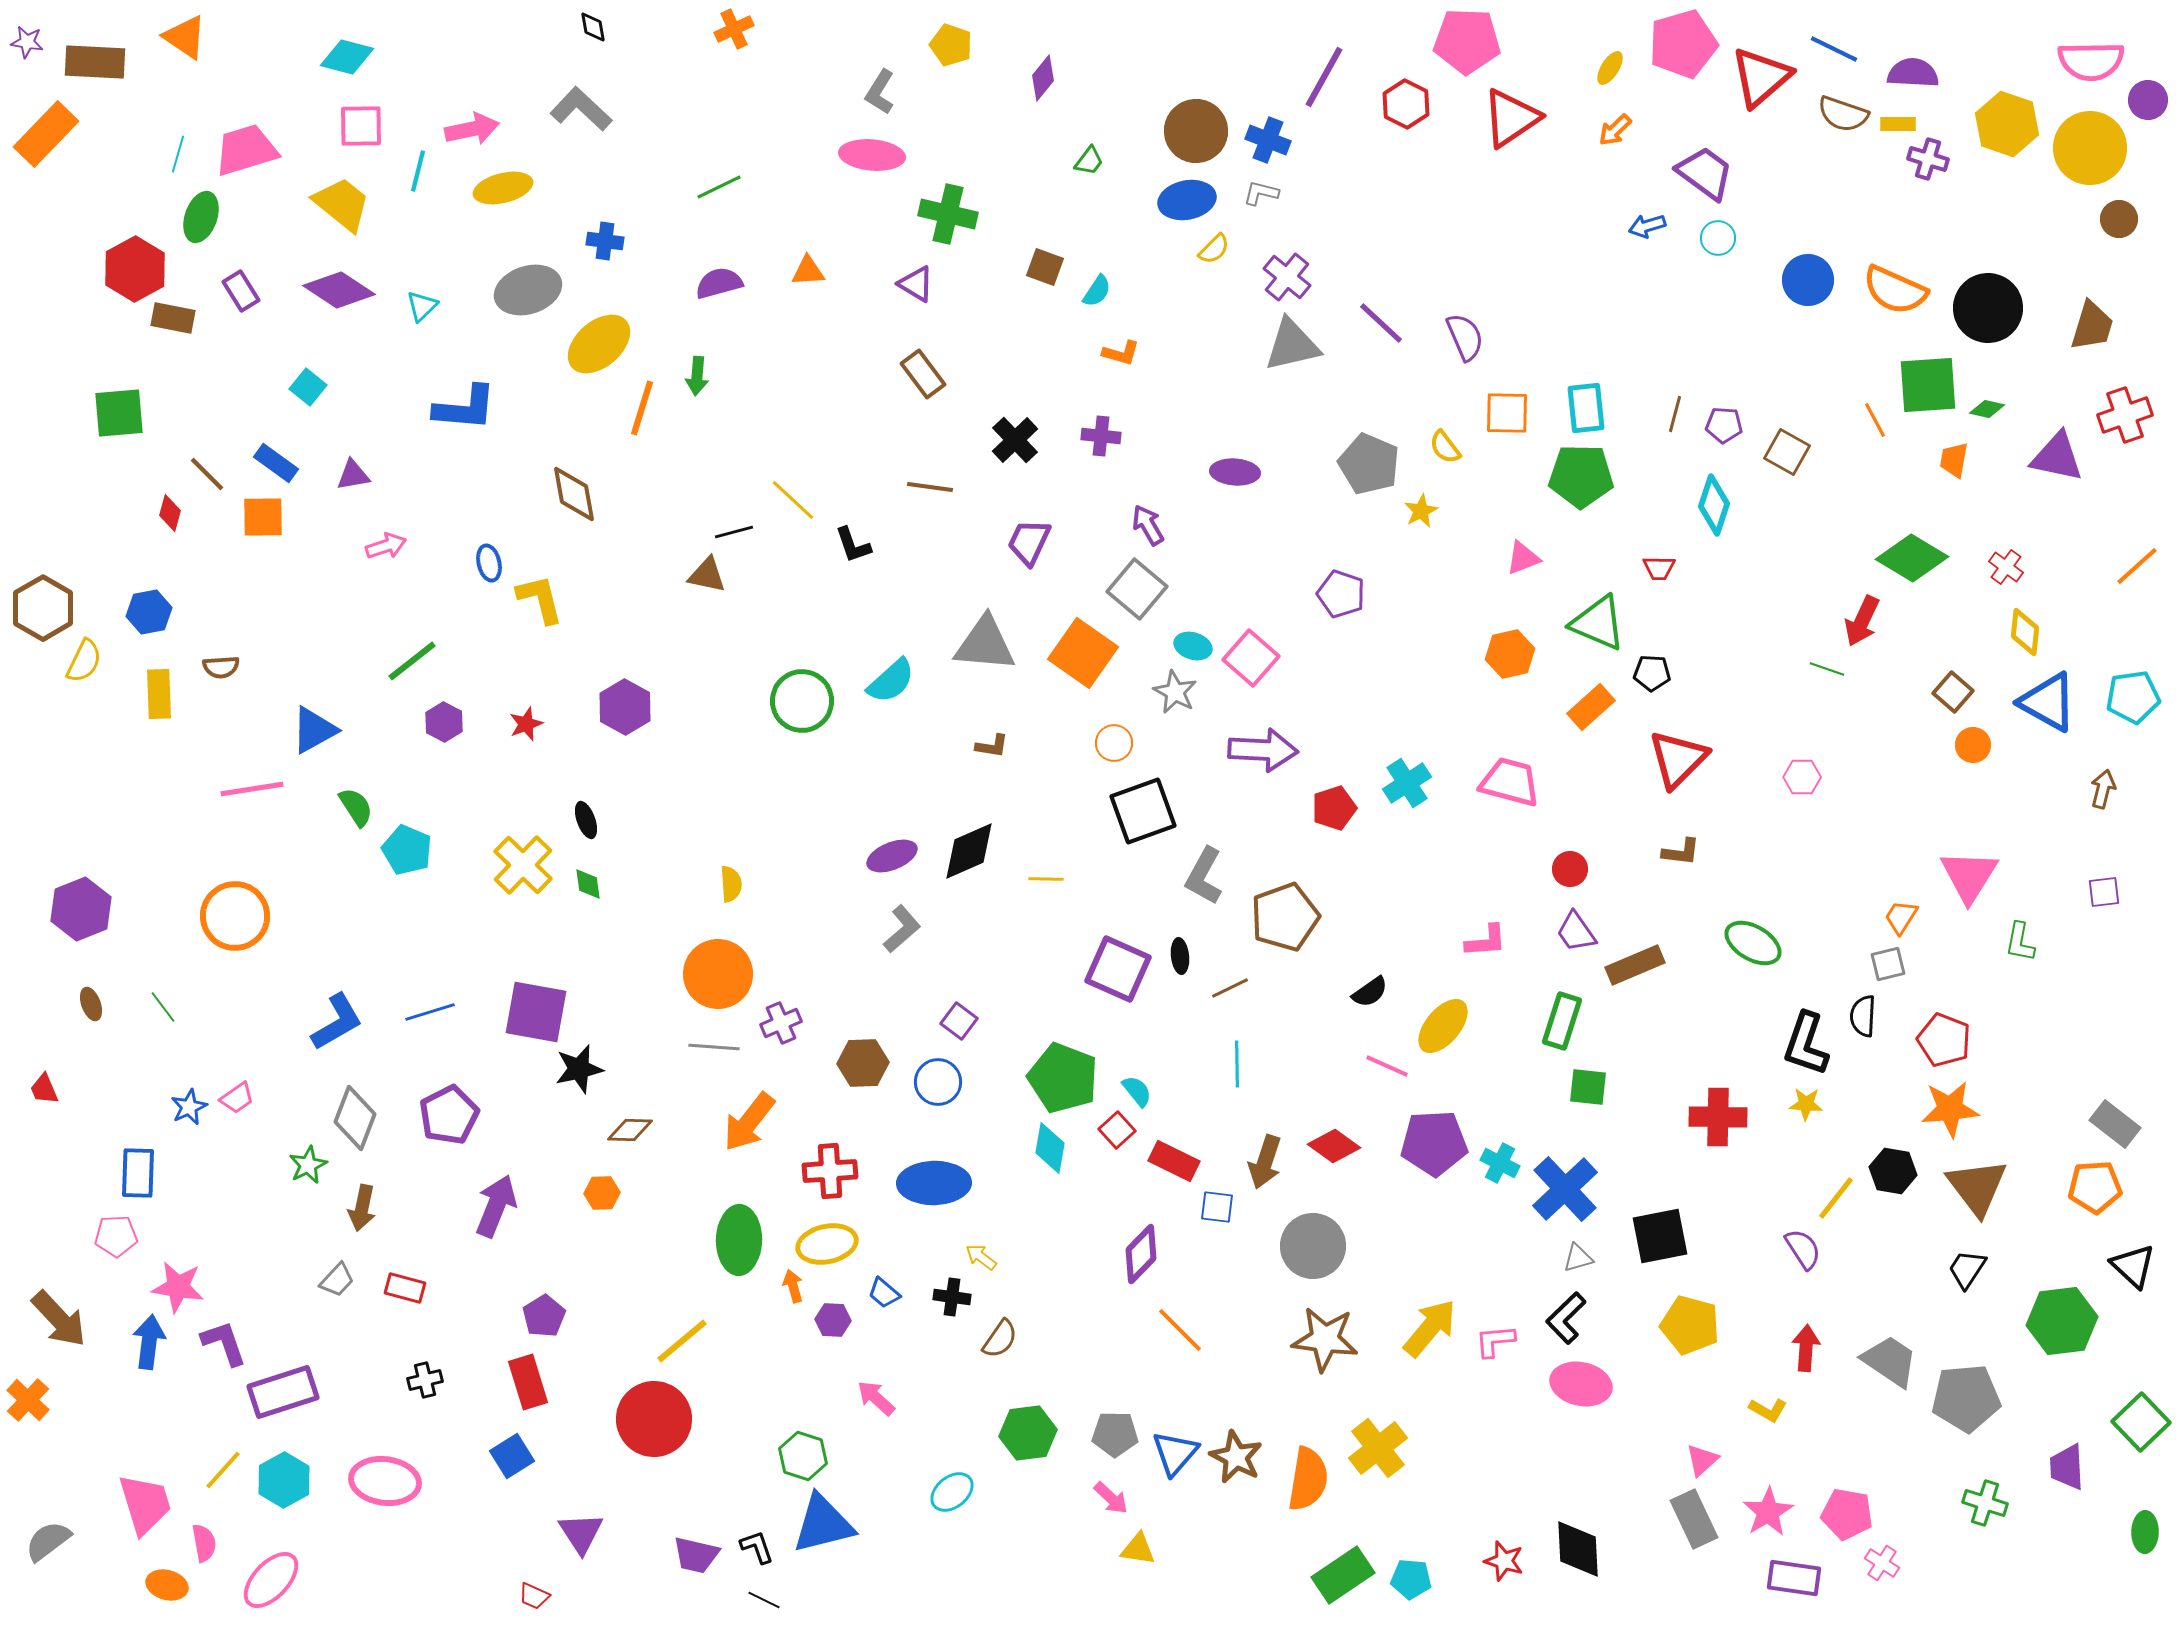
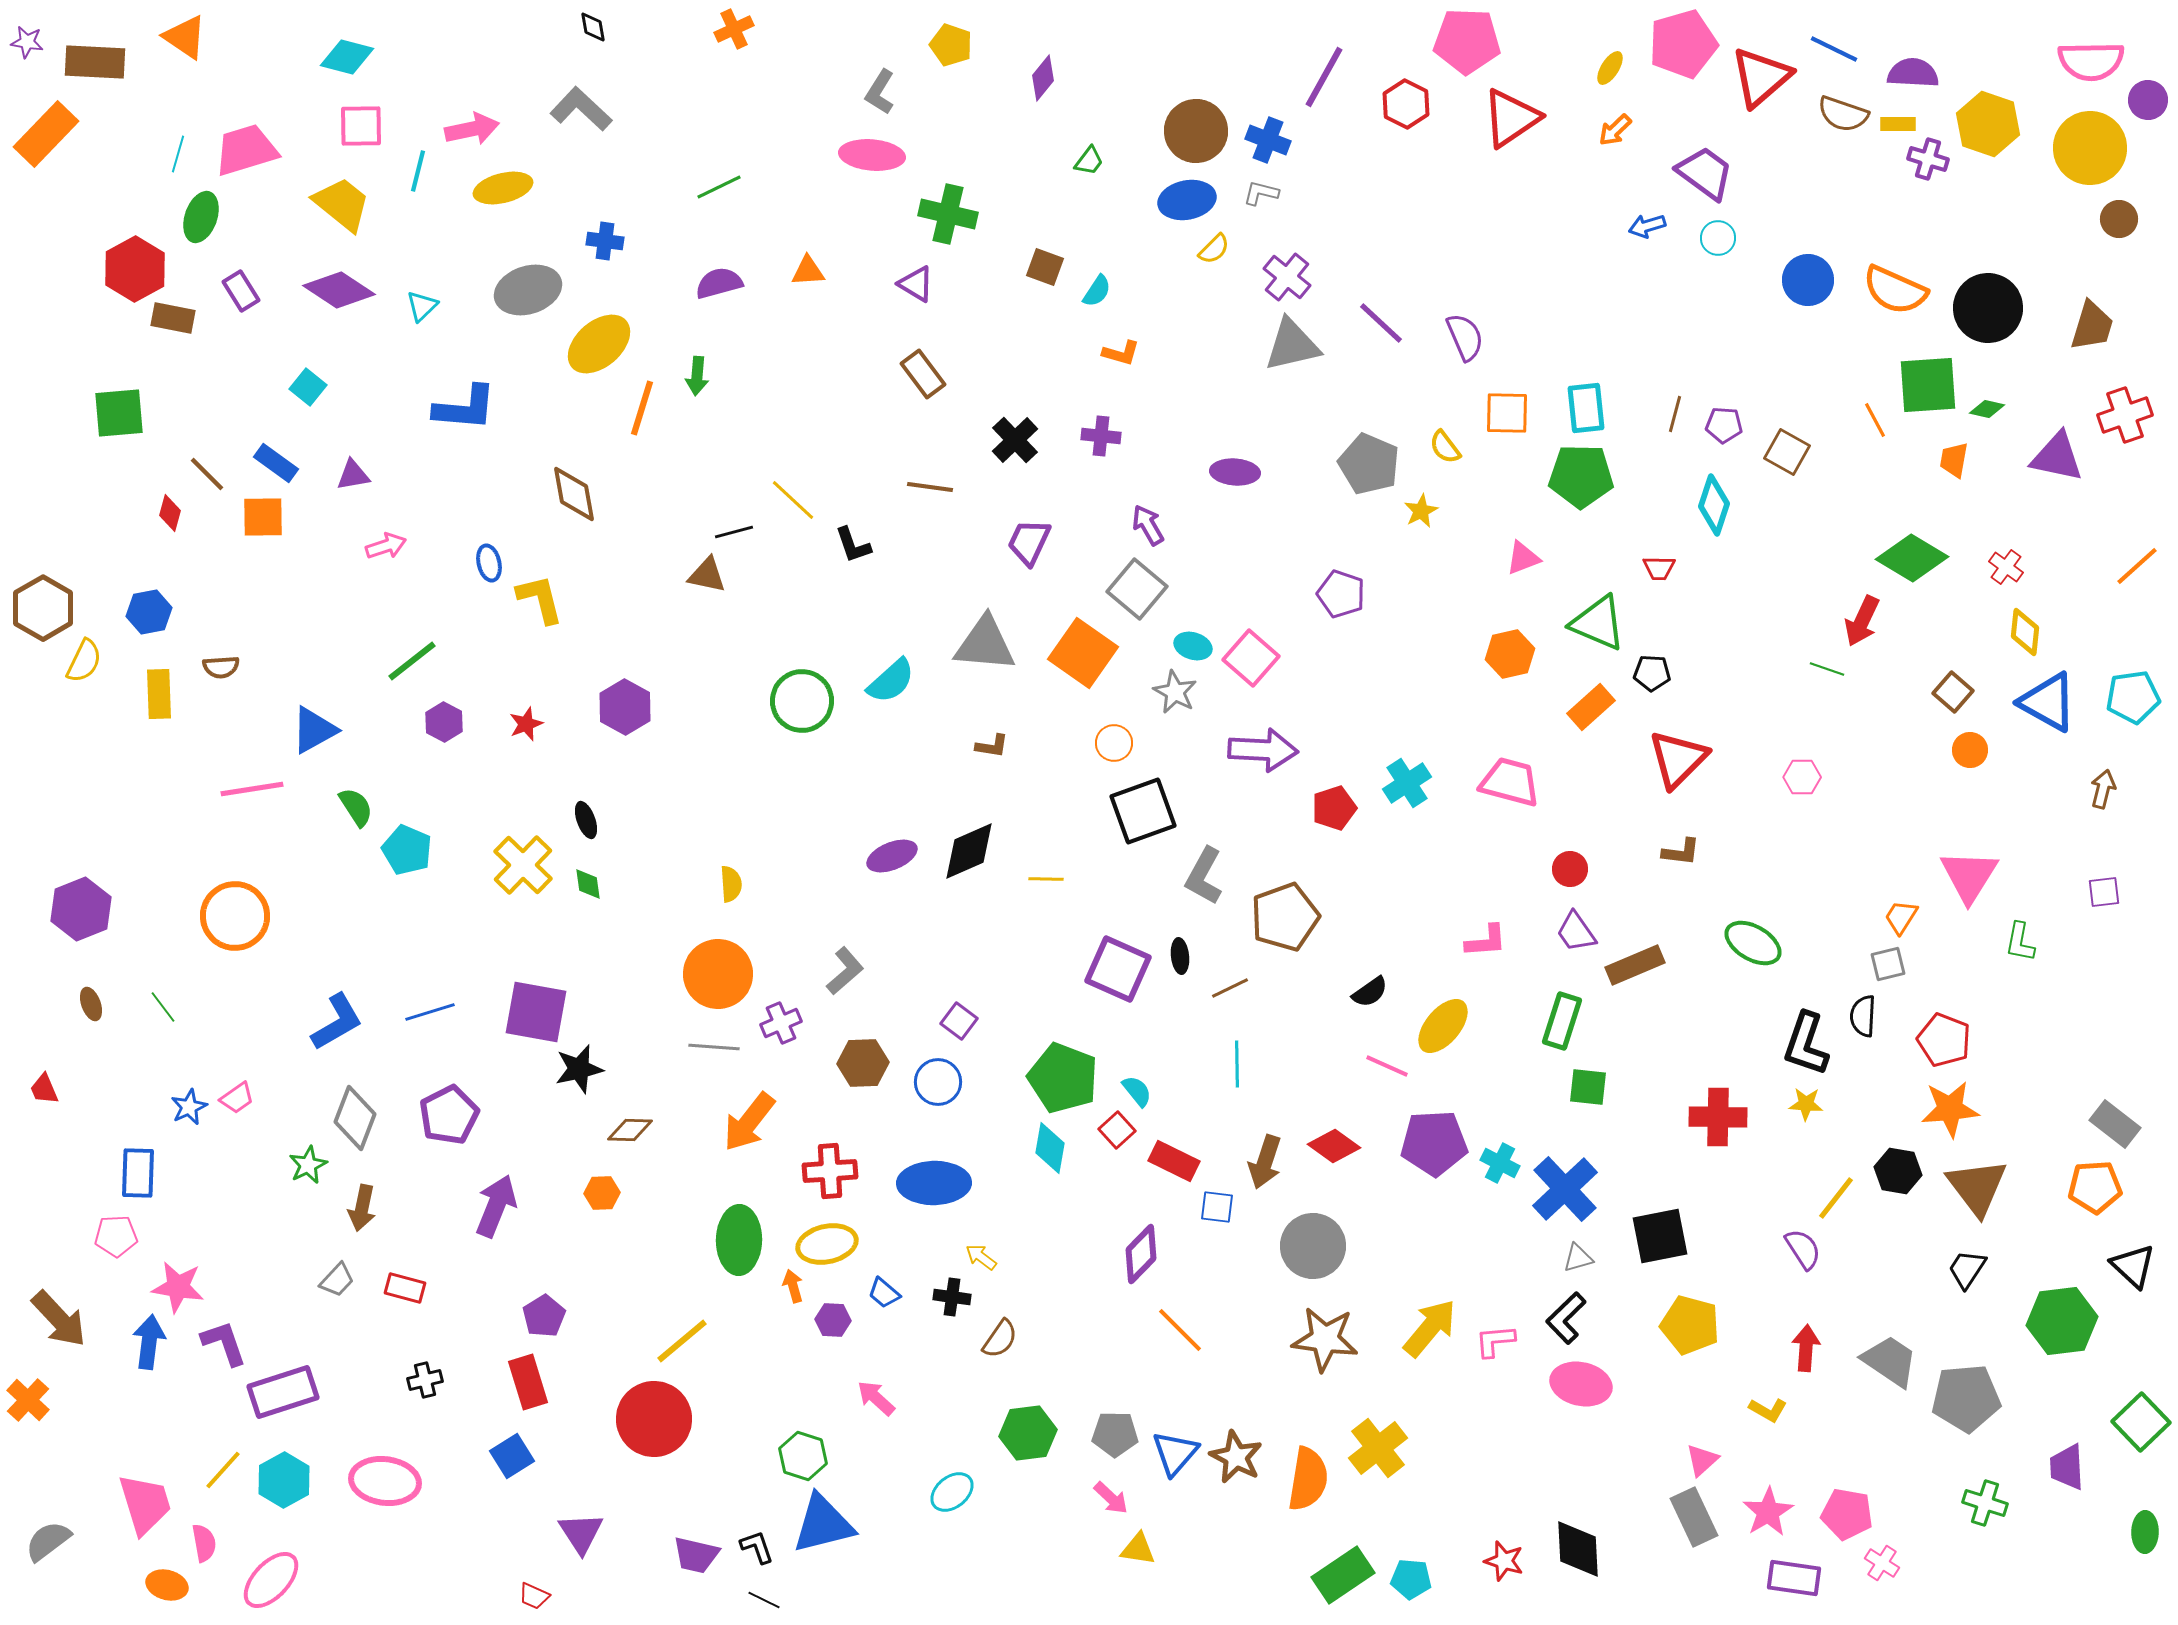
yellow hexagon at (2007, 124): moved 19 px left
orange circle at (1973, 745): moved 3 px left, 5 px down
gray L-shape at (902, 929): moved 57 px left, 42 px down
black hexagon at (1893, 1171): moved 5 px right
gray rectangle at (1694, 1519): moved 2 px up
